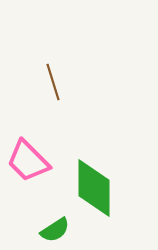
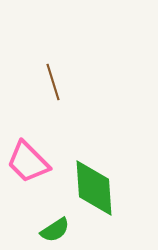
pink trapezoid: moved 1 px down
green diamond: rotated 4 degrees counterclockwise
